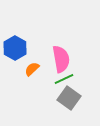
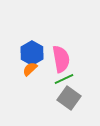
blue hexagon: moved 17 px right, 5 px down
orange semicircle: moved 2 px left
